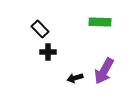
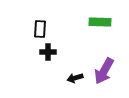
black rectangle: rotated 48 degrees clockwise
